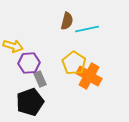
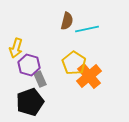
yellow arrow: moved 3 px right, 2 px down; rotated 90 degrees clockwise
purple hexagon: moved 2 px down; rotated 20 degrees clockwise
orange cross: rotated 20 degrees clockwise
